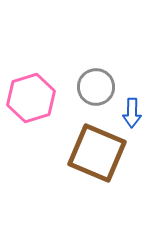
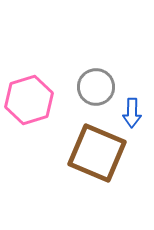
pink hexagon: moved 2 px left, 2 px down
